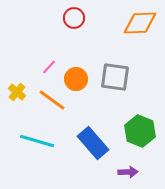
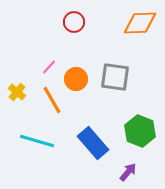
red circle: moved 4 px down
orange line: rotated 24 degrees clockwise
purple arrow: rotated 48 degrees counterclockwise
